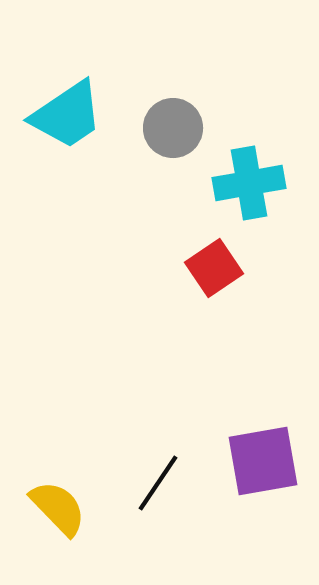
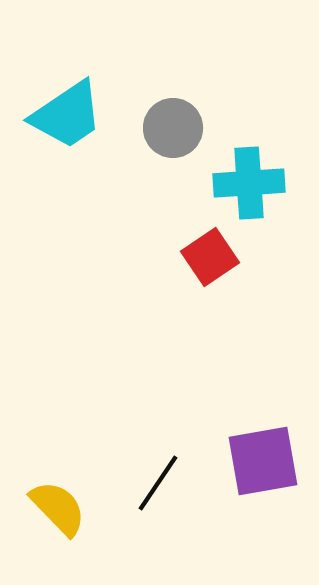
cyan cross: rotated 6 degrees clockwise
red square: moved 4 px left, 11 px up
